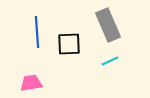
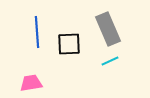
gray rectangle: moved 4 px down
